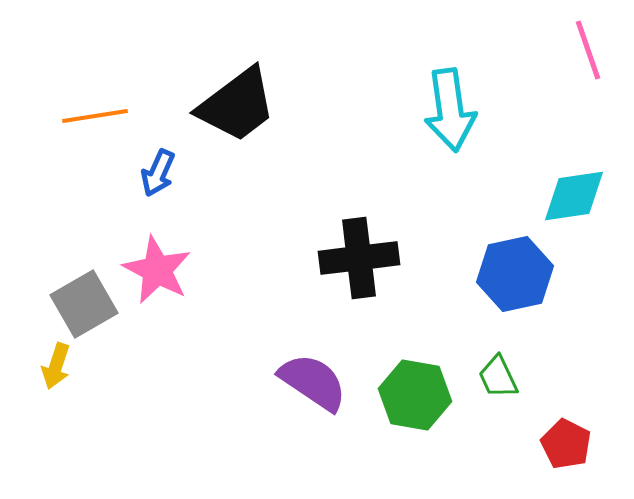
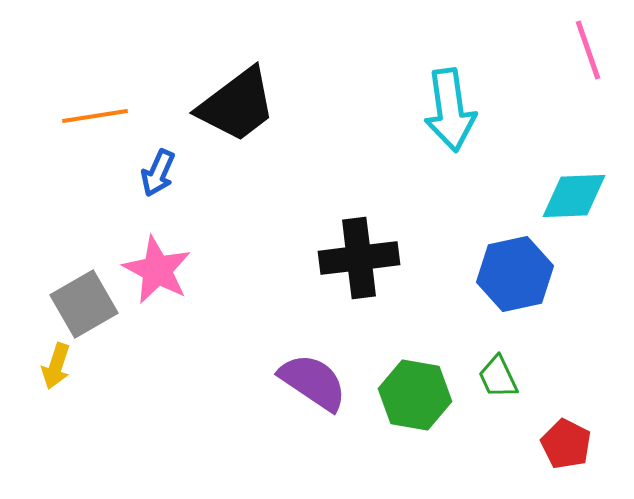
cyan diamond: rotated 6 degrees clockwise
